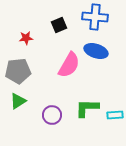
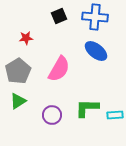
black square: moved 9 px up
blue ellipse: rotated 20 degrees clockwise
pink semicircle: moved 10 px left, 4 px down
gray pentagon: rotated 25 degrees counterclockwise
